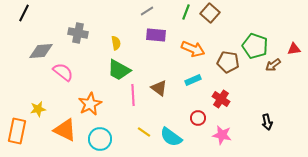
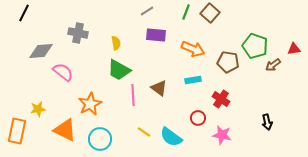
cyan rectangle: rotated 14 degrees clockwise
